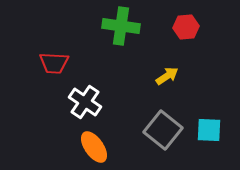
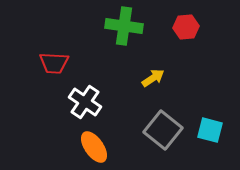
green cross: moved 3 px right
yellow arrow: moved 14 px left, 2 px down
cyan square: moved 1 px right; rotated 12 degrees clockwise
